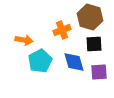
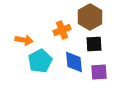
brown hexagon: rotated 15 degrees clockwise
blue diamond: rotated 10 degrees clockwise
